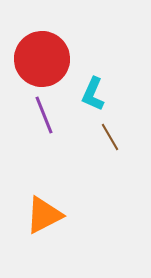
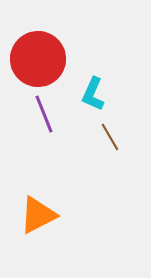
red circle: moved 4 px left
purple line: moved 1 px up
orange triangle: moved 6 px left
